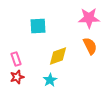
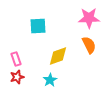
orange semicircle: moved 1 px left, 1 px up
